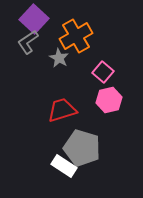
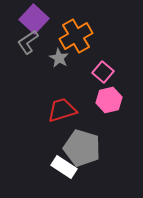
white rectangle: moved 1 px down
